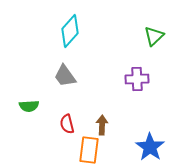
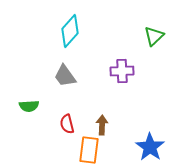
purple cross: moved 15 px left, 8 px up
